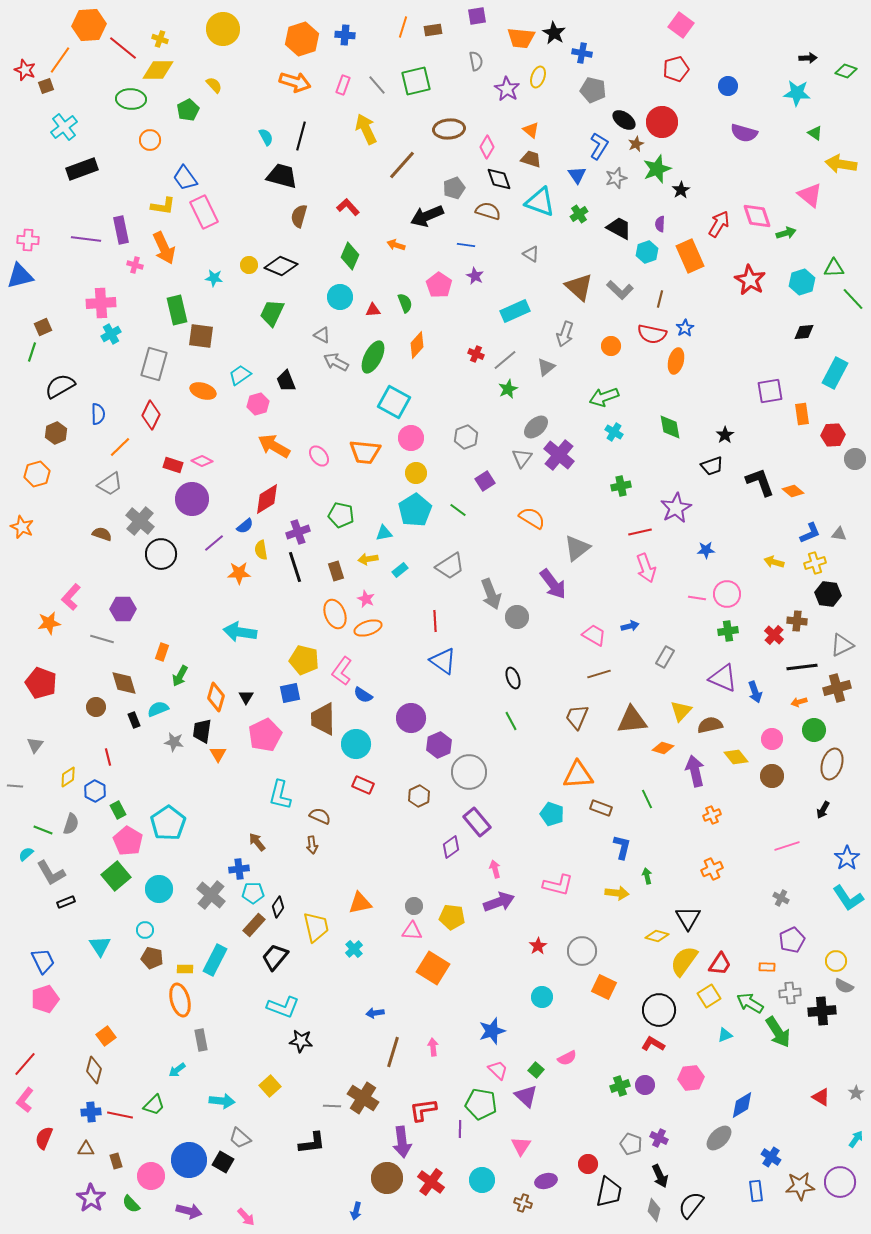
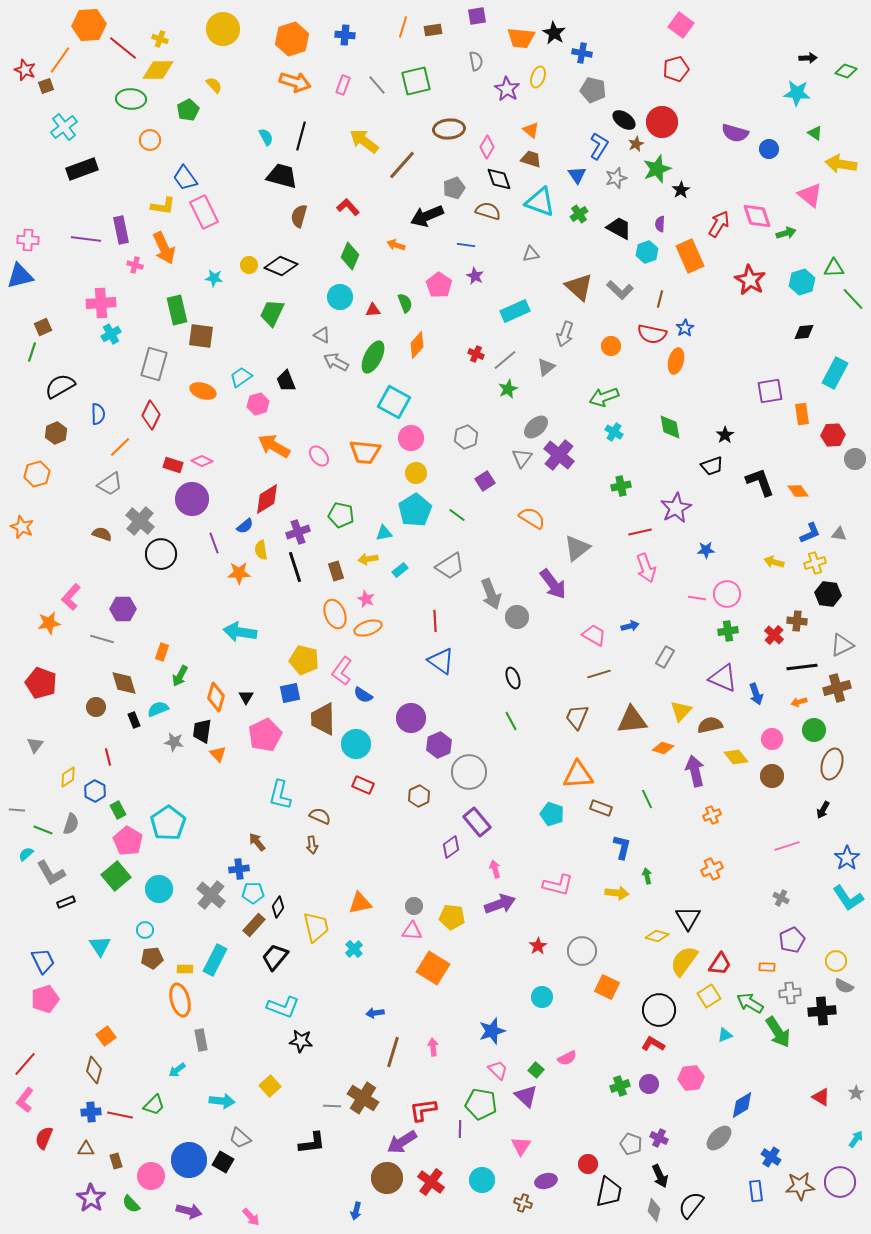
orange hexagon at (302, 39): moved 10 px left
blue circle at (728, 86): moved 41 px right, 63 px down
yellow arrow at (366, 129): moved 2 px left, 12 px down; rotated 28 degrees counterclockwise
purple semicircle at (744, 133): moved 9 px left
gray triangle at (531, 254): rotated 42 degrees counterclockwise
cyan trapezoid at (240, 375): moved 1 px right, 2 px down
orange diamond at (793, 491): moved 5 px right; rotated 15 degrees clockwise
green line at (458, 510): moved 1 px left, 5 px down
purple line at (214, 543): rotated 70 degrees counterclockwise
blue triangle at (443, 661): moved 2 px left
blue arrow at (755, 692): moved 1 px right, 2 px down
orange triangle at (218, 754): rotated 12 degrees counterclockwise
gray line at (15, 786): moved 2 px right, 24 px down
purple arrow at (499, 902): moved 1 px right, 2 px down
brown pentagon at (152, 958): rotated 20 degrees counterclockwise
orange square at (604, 987): moved 3 px right
purple circle at (645, 1085): moved 4 px right, 1 px up
purple arrow at (402, 1142): rotated 64 degrees clockwise
pink arrow at (246, 1217): moved 5 px right
